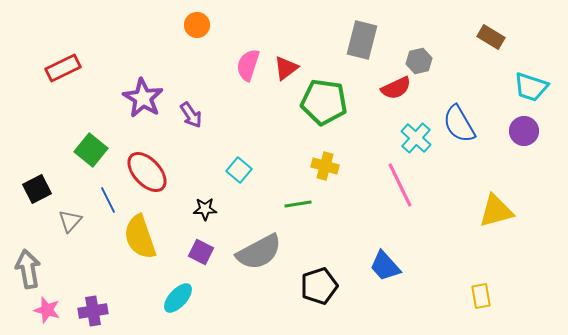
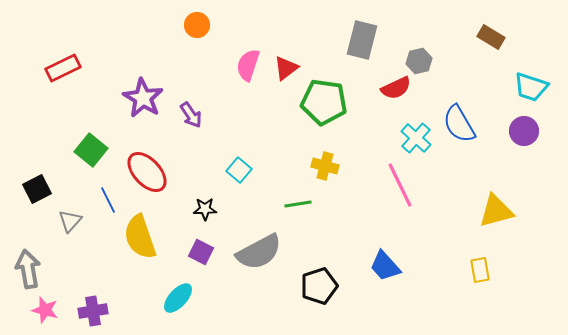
yellow rectangle: moved 1 px left, 26 px up
pink star: moved 2 px left
